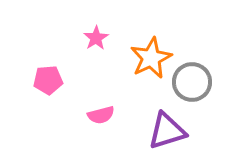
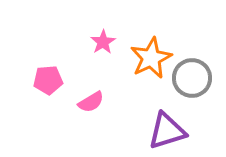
pink star: moved 7 px right, 4 px down
gray circle: moved 4 px up
pink semicircle: moved 10 px left, 13 px up; rotated 16 degrees counterclockwise
